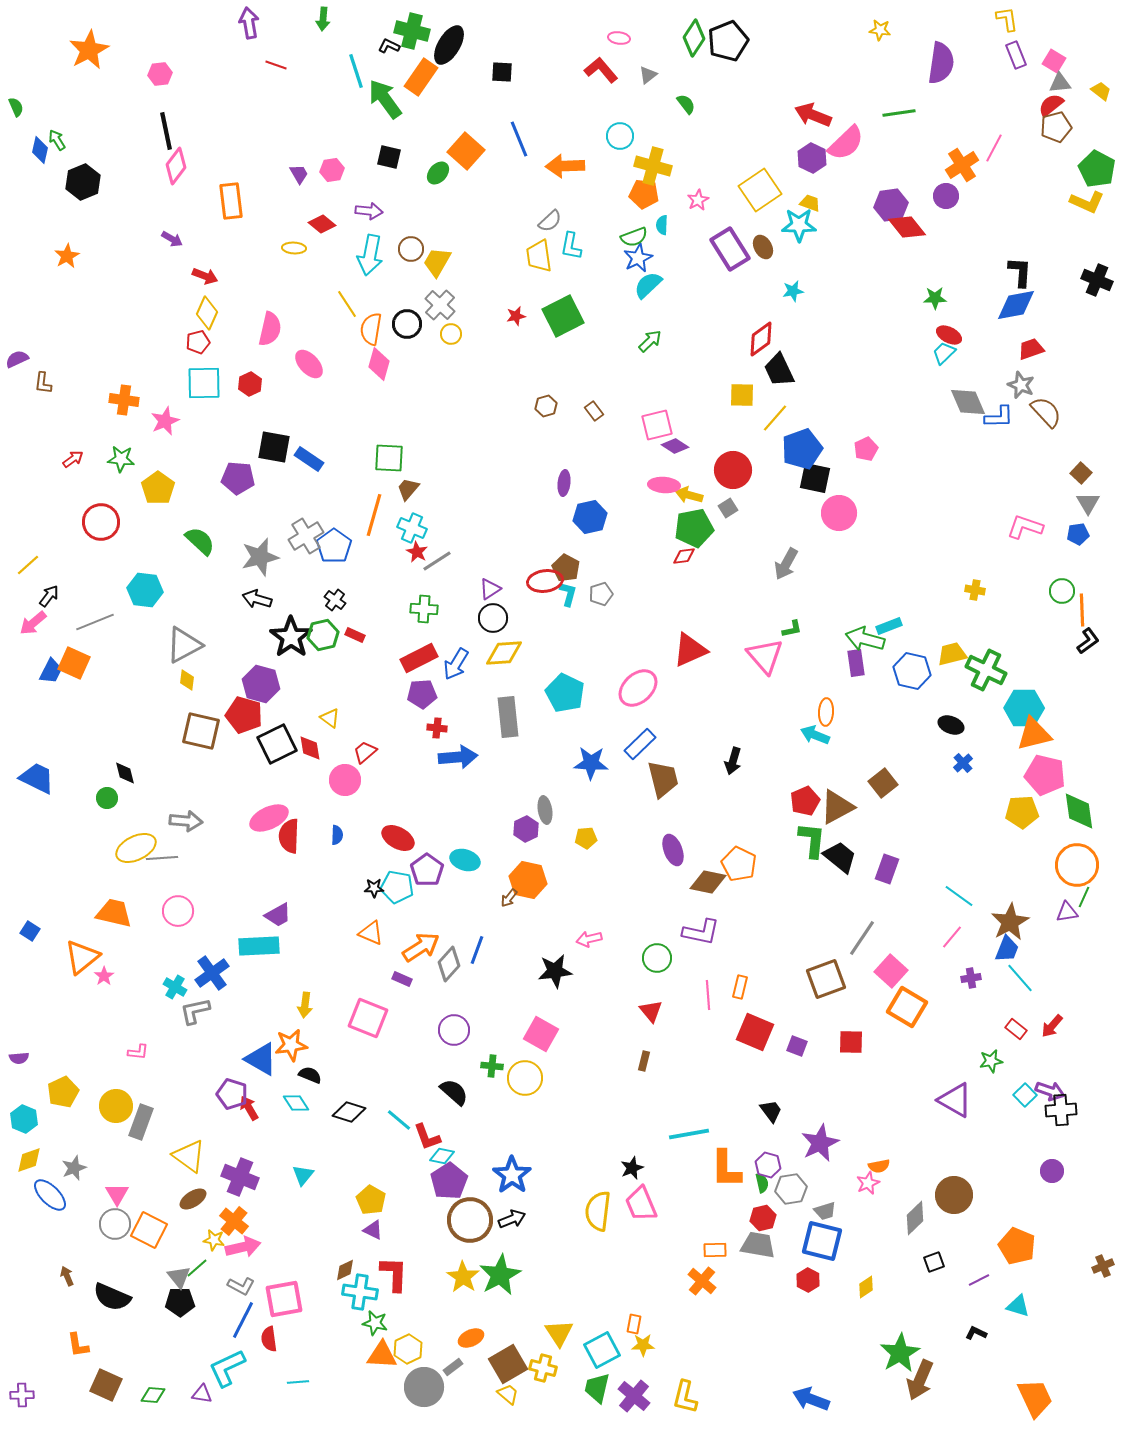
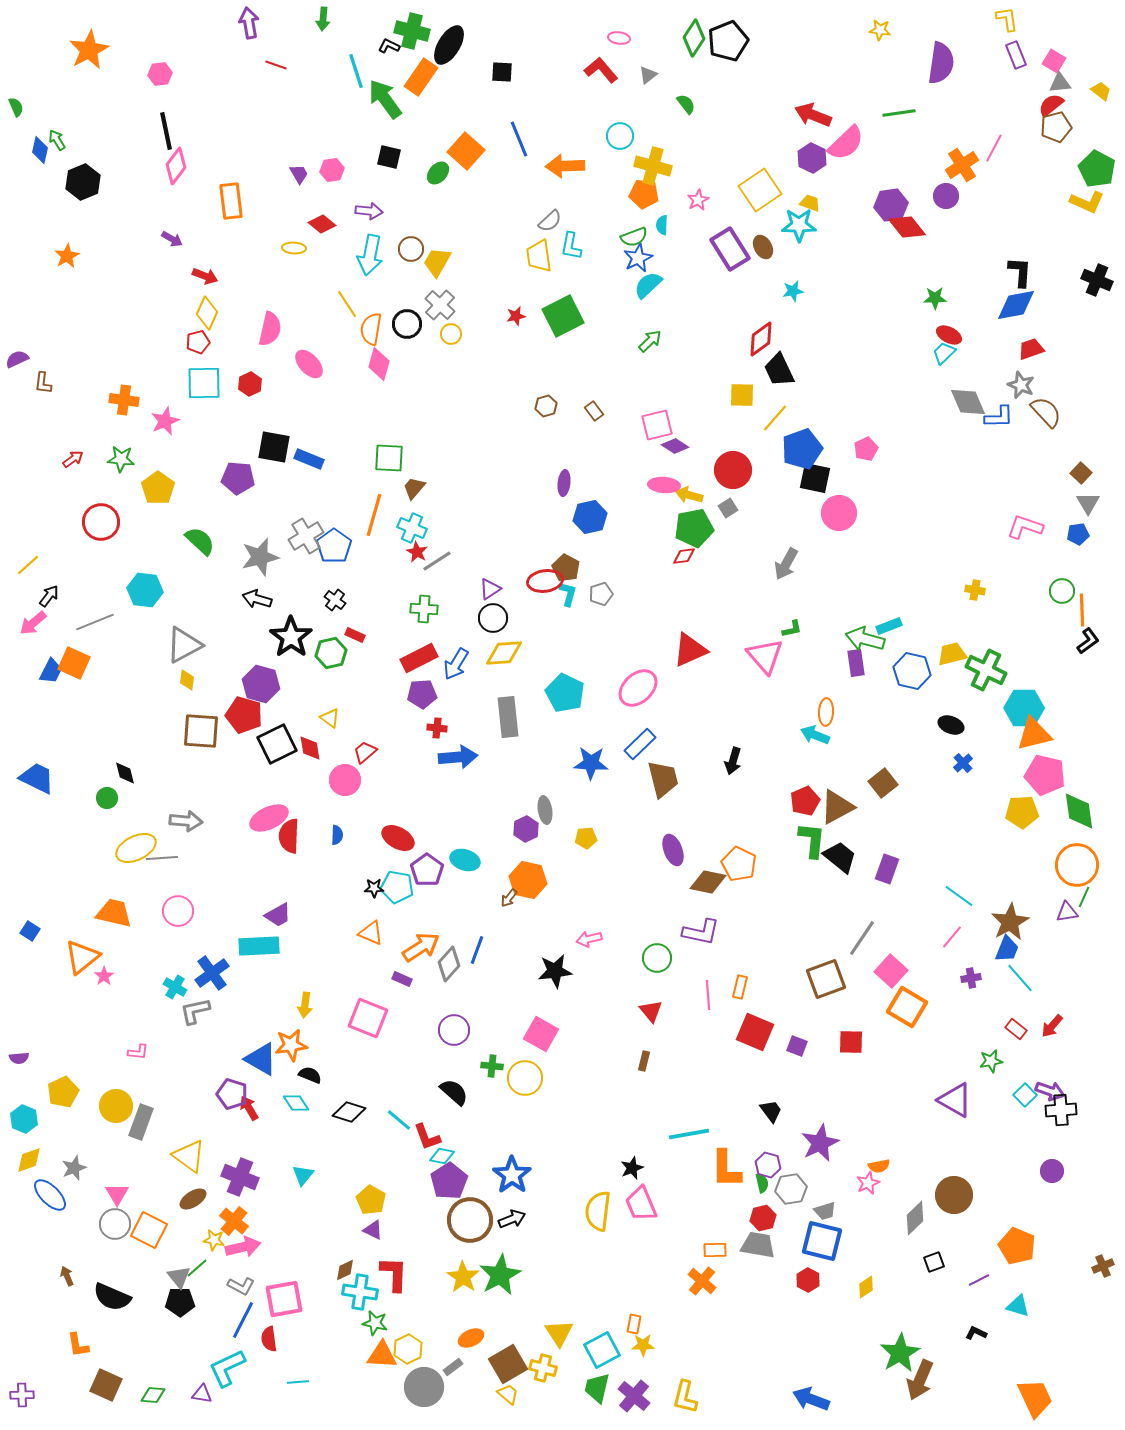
blue rectangle at (309, 459): rotated 12 degrees counterclockwise
brown trapezoid at (408, 489): moved 6 px right, 1 px up
green hexagon at (323, 635): moved 8 px right, 18 px down
brown square at (201, 731): rotated 9 degrees counterclockwise
